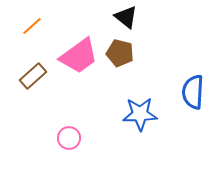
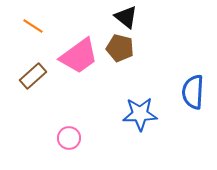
orange line: moved 1 px right; rotated 75 degrees clockwise
brown pentagon: moved 5 px up
